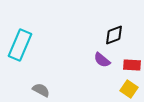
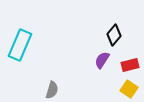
black diamond: rotated 30 degrees counterclockwise
purple semicircle: rotated 84 degrees clockwise
red rectangle: moved 2 px left; rotated 18 degrees counterclockwise
gray semicircle: moved 11 px right; rotated 78 degrees clockwise
